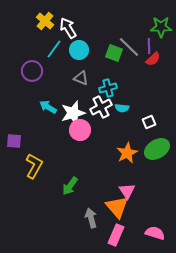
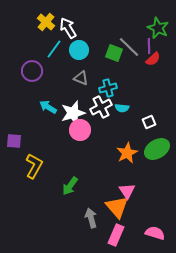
yellow cross: moved 1 px right, 1 px down
green star: moved 3 px left, 1 px down; rotated 25 degrees clockwise
